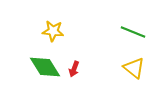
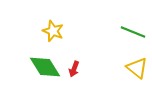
yellow star: rotated 15 degrees clockwise
yellow triangle: moved 3 px right
